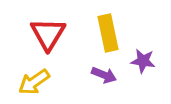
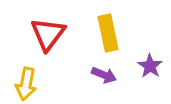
red triangle: rotated 6 degrees clockwise
purple star: moved 7 px right, 5 px down; rotated 25 degrees clockwise
yellow arrow: moved 8 px left, 2 px down; rotated 44 degrees counterclockwise
